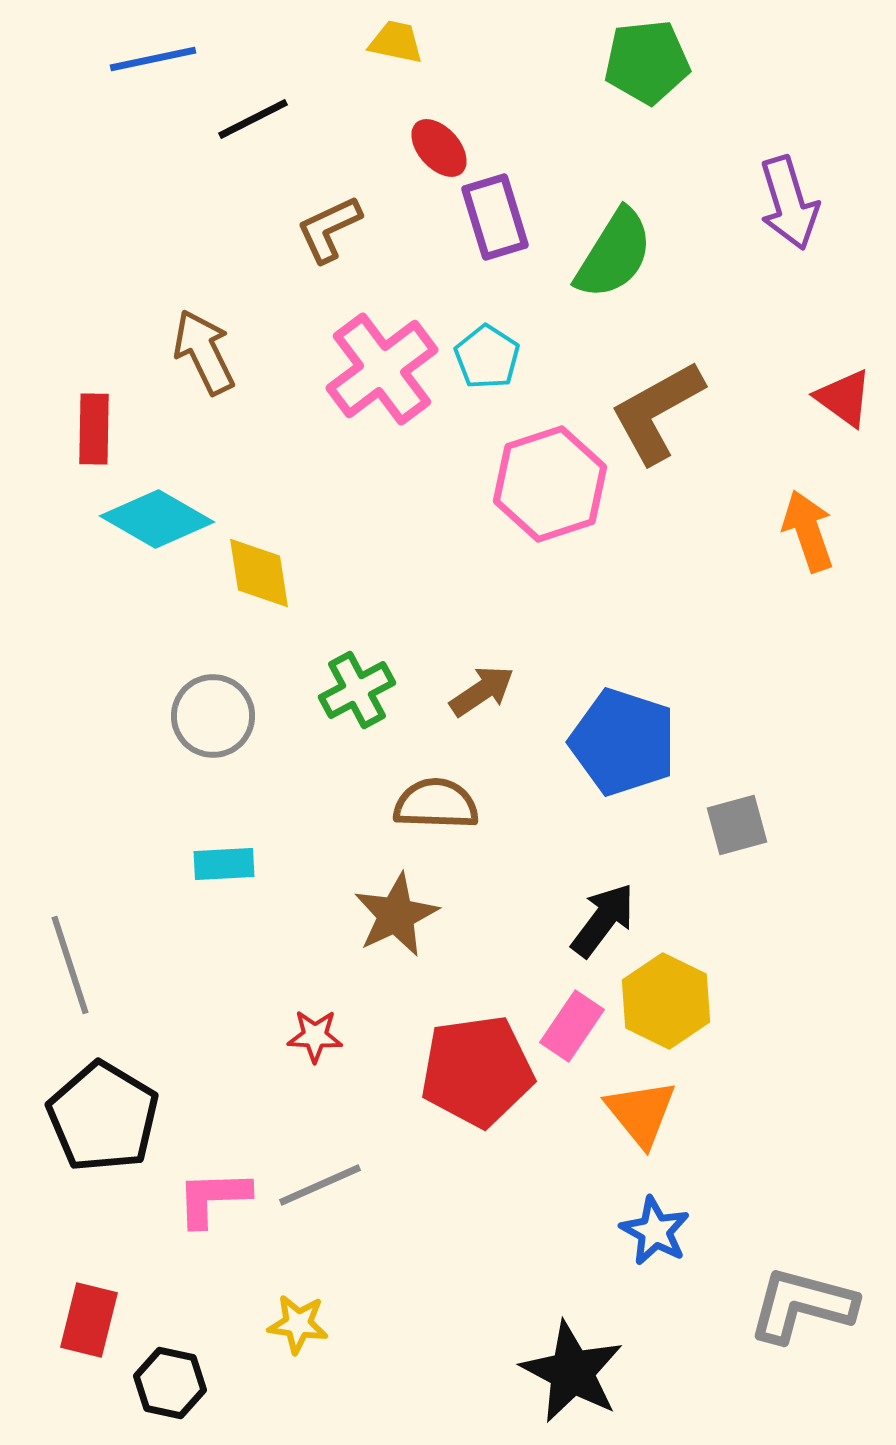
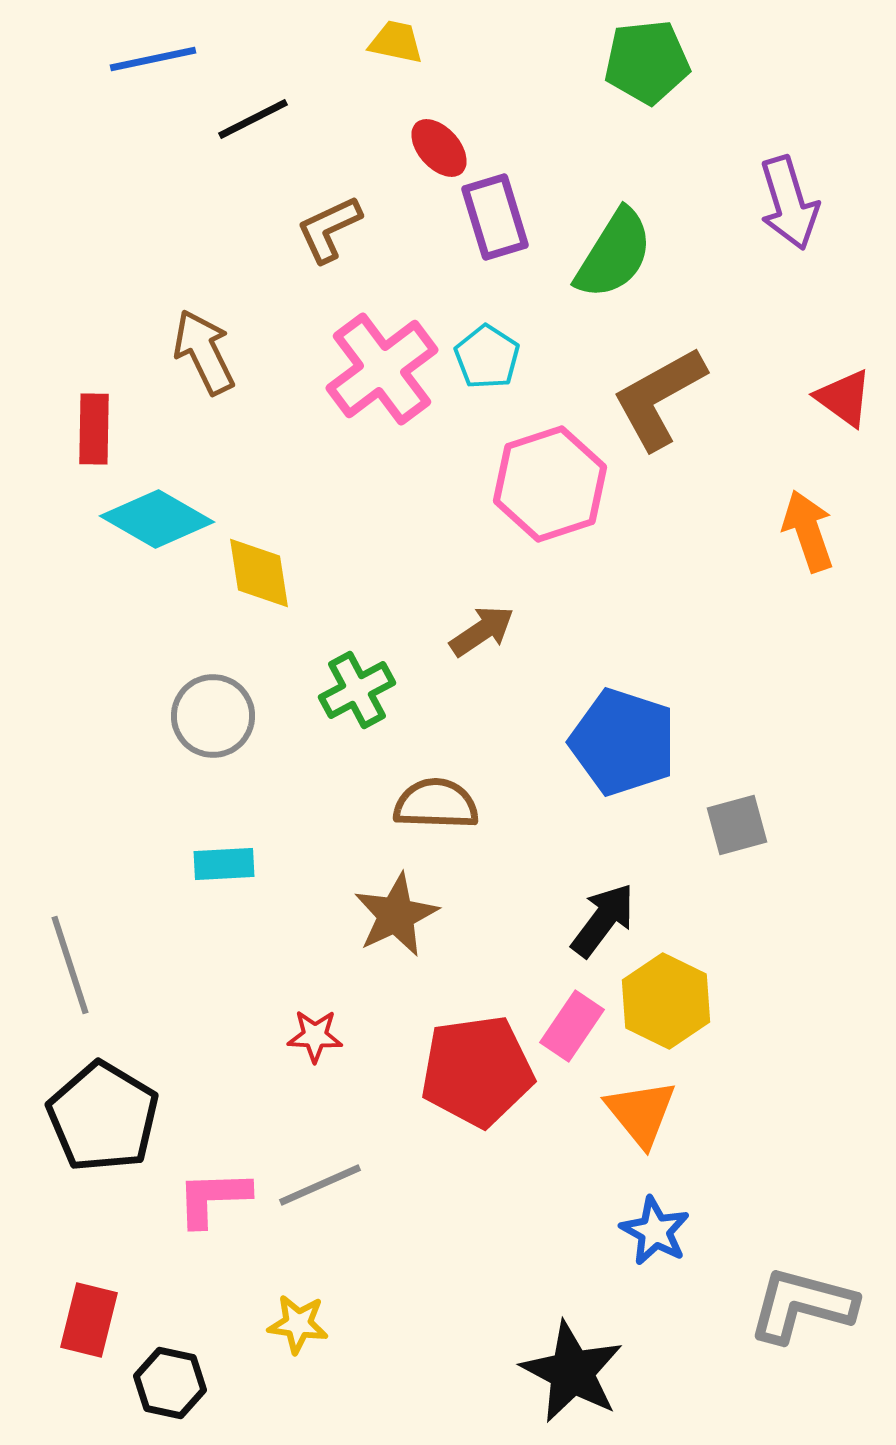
brown L-shape at (657, 412): moved 2 px right, 14 px up
brown arrow at (482, 691): moved 60 px up
